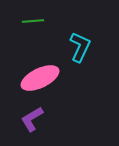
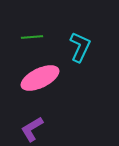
green line: moved 1 px left, 16 px down
purple L-shape: moved 10 px down
